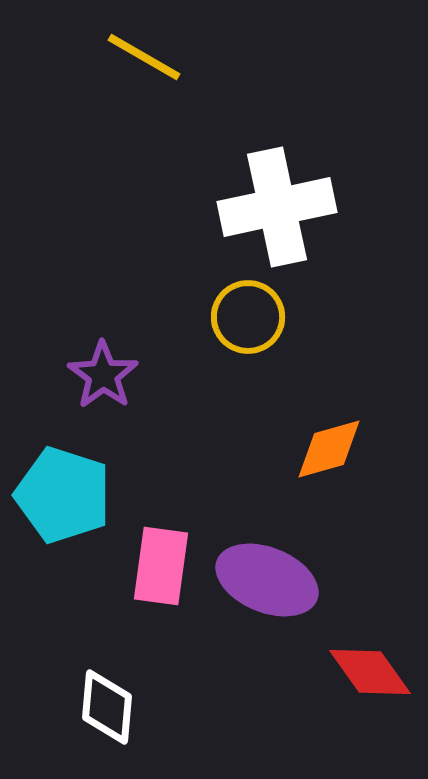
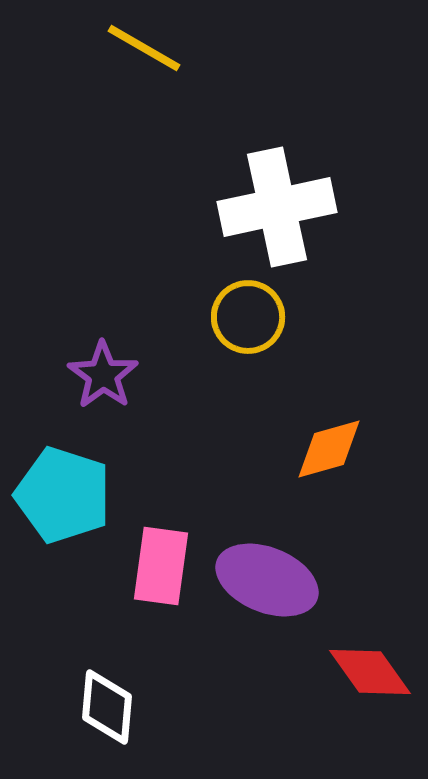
yellow line: moved 9 px up
